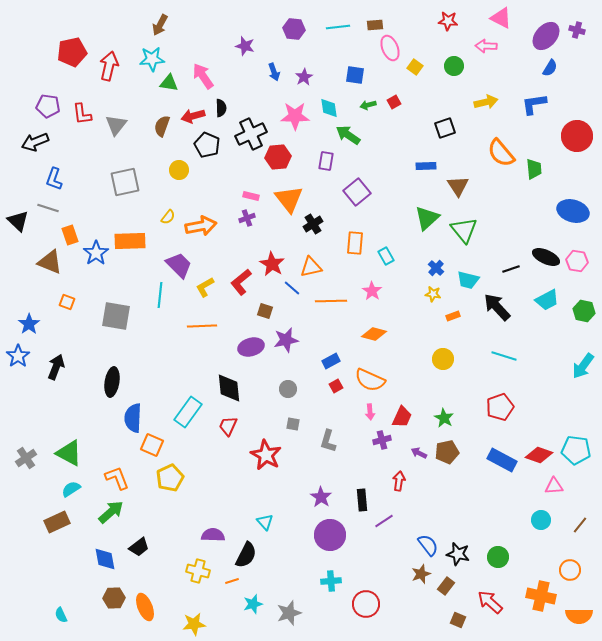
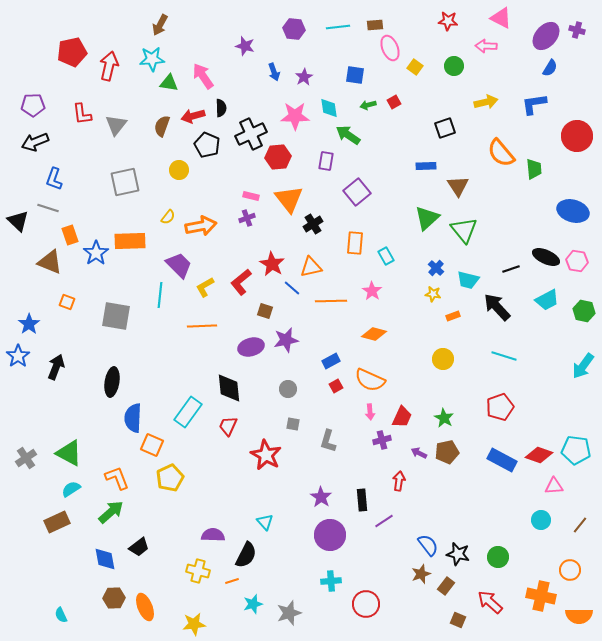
purple pentagon at (48, 106): moved 15 px left, 1 px up; rotated 10 degrees counterclockwise
